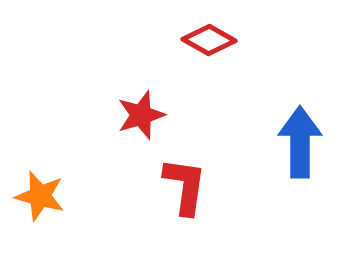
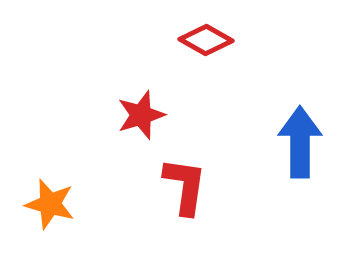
red diamond: moved 3 px left
orange star: moved 10 px right, 8 px down
